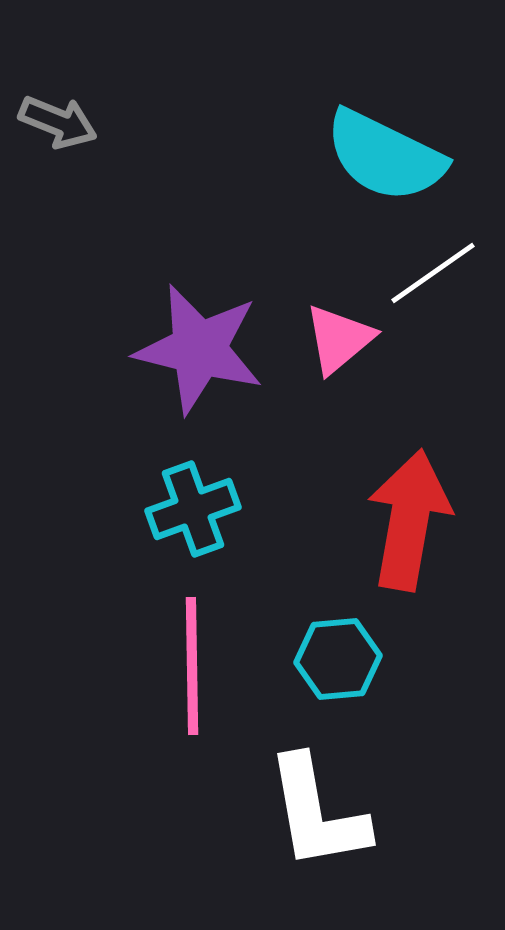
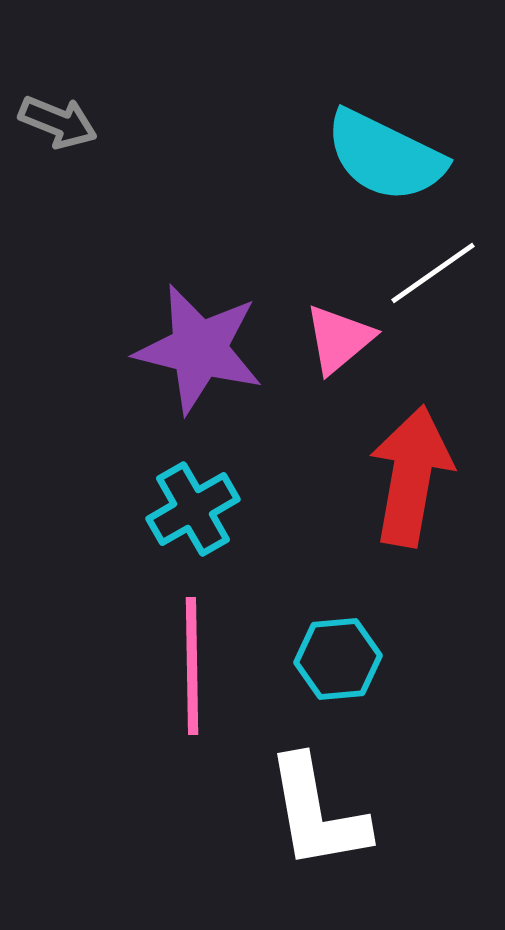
cyan cross: rotated 10 degrees counterclockwise
red arrow: moved 2 px right, 44 px up
